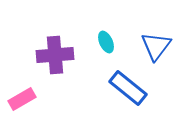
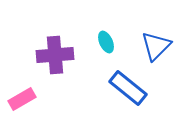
blue triangle: rotated 8 degrees clockwise
